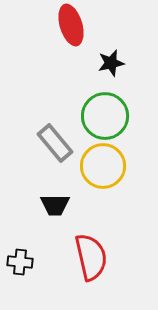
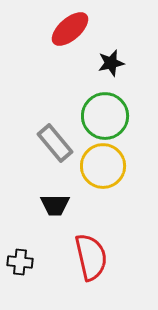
red ellipse: moved 1 px left, 4 px down; rotated 66 degrees clockwise
